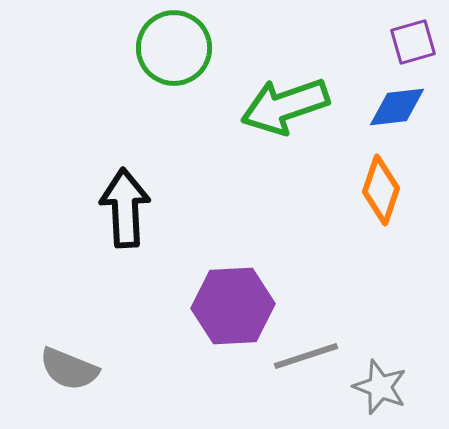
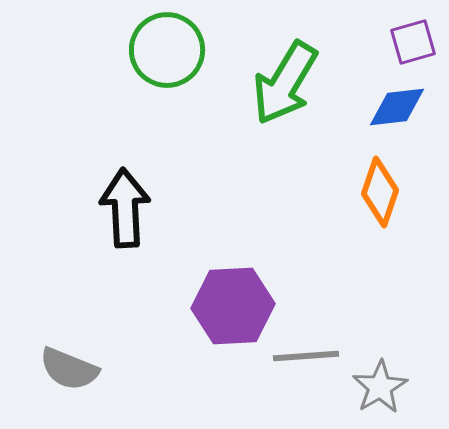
green circle: moved 7 px left, 2 px down
green arrow: moved 23 px up; rotated 40 degrees counterclockwise
orange diamond: moved 1 px left, 2 px down
gray line: rotated 14 degrees clockwise
gray star: rotated 20 degrees clockwise
